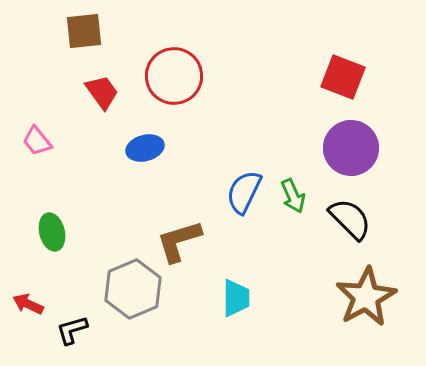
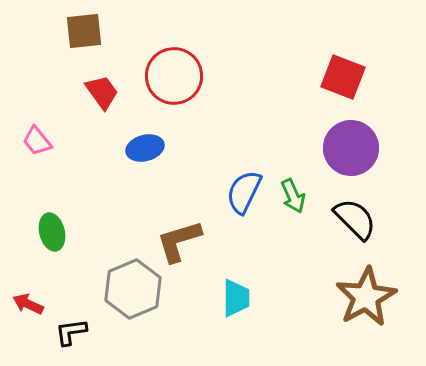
black semicircle: moved 5 px right
black L-shape: moved 1 px left, 2 px down; rotated 8 degrees clockwise
